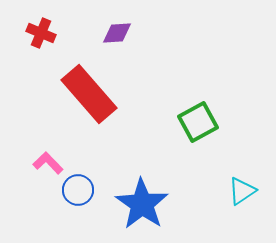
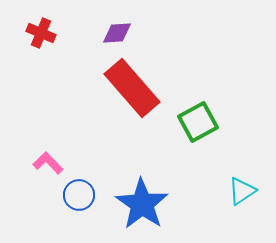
red rectangle: moved 43 px right, 6 px up
blue circle: moved 1 px right, 5 px down
